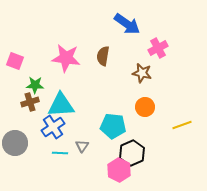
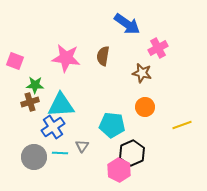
cyan pentagon: moved 1 px left, 1 px up
gray circle: moved 19 px right, 14 px down
